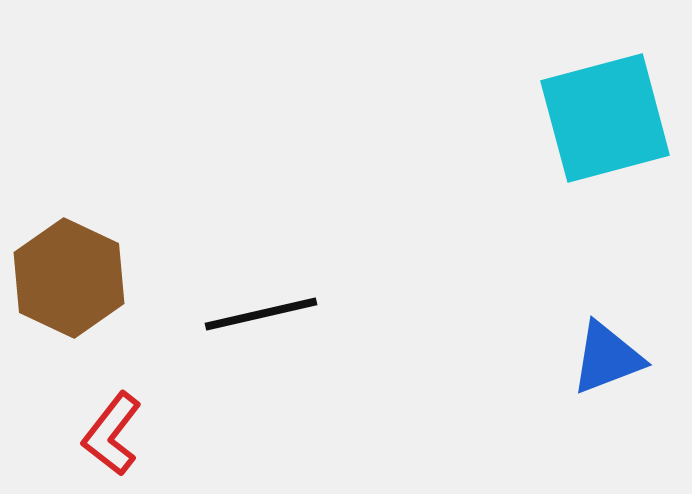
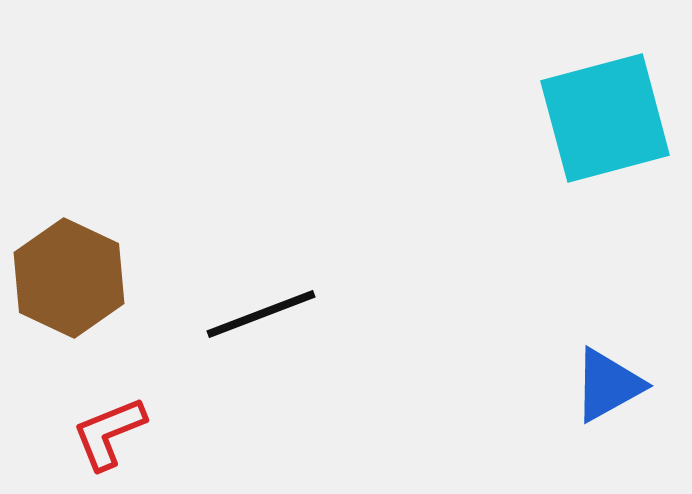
black line: rotated 8 degrees counterclockwise
blue triangle: moved 1 px right, 27 px down; rotated 8 degrees counterclockwise
red L-shape: moved 3 px left, 1 px up; rotated 30 degrees clockwise
